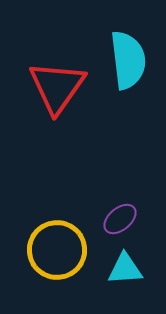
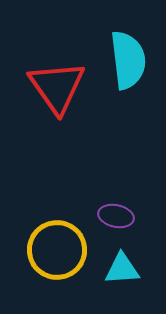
red triangle: rotated 10 degrees counterclockwise
purple ellipse: moved 4 px left, 3 px up; rotated 52 degrees clockwise
cyan triangle: moved 3 px left
